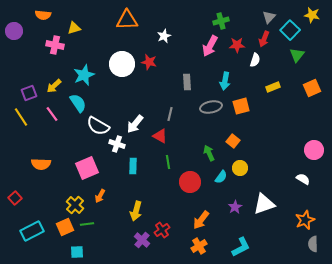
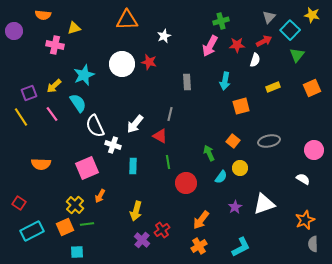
red arrow at (264, 39): moved 2 px down; rotated 140 degrees counterclockwise
gray ellipse at (211, 107): moved 58 px right, 34 px down
white semicircle at (98, 126): moved 3 px left; rotated 35 degrees clockwise
white cross at (117, 144): moved 4 px left, 1 px down
red circle at (190, 182): moved 4 px left, 1 px down
red square at (15, 198): moved 4 px right, 5 px down; rotated 16 degrees counterclockwise
